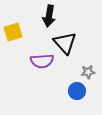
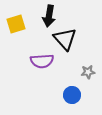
yellow square: moved 3 px right, 8 px up
black triangle: moved 4 px up
blue circle: moved 5 px left, 4 px down
